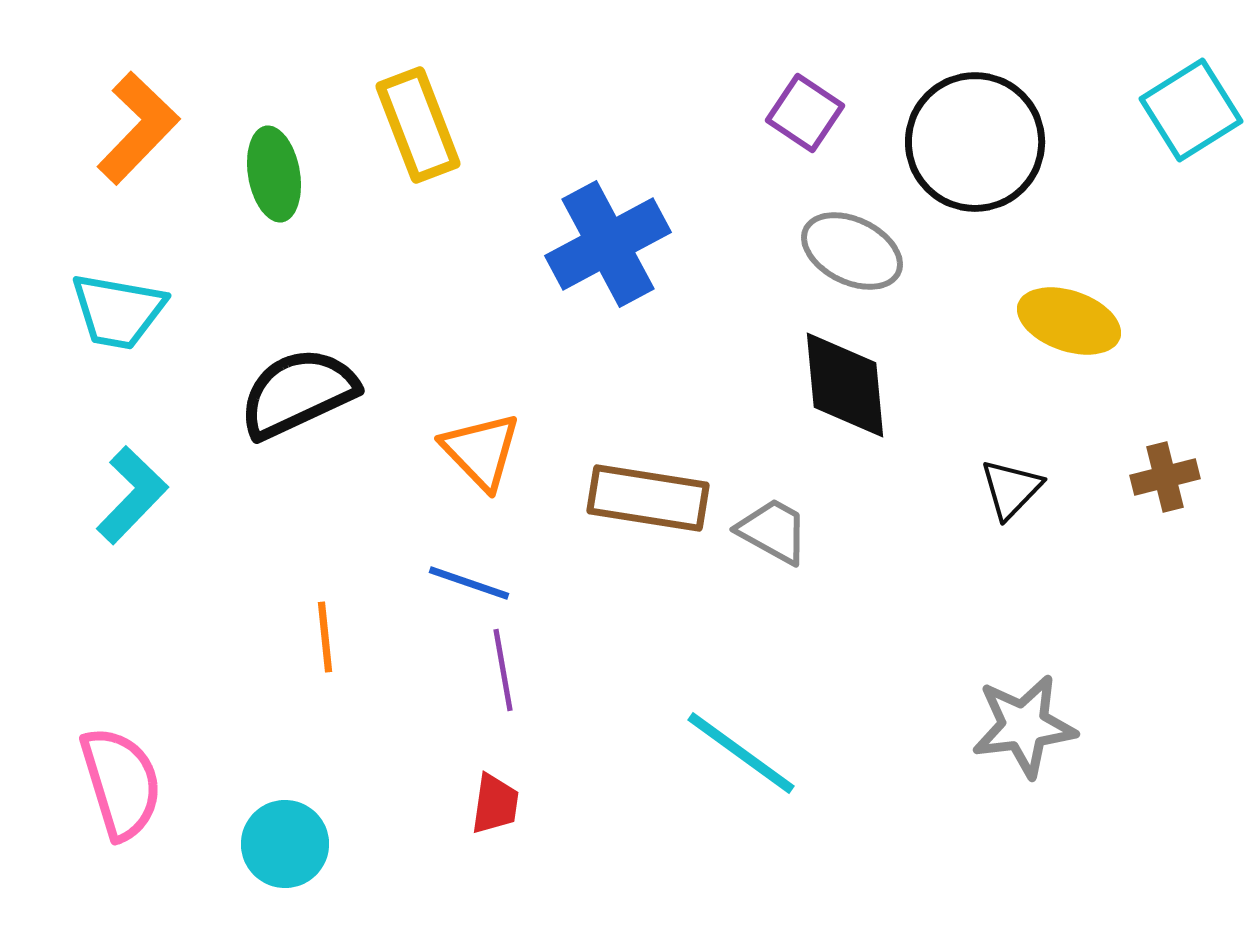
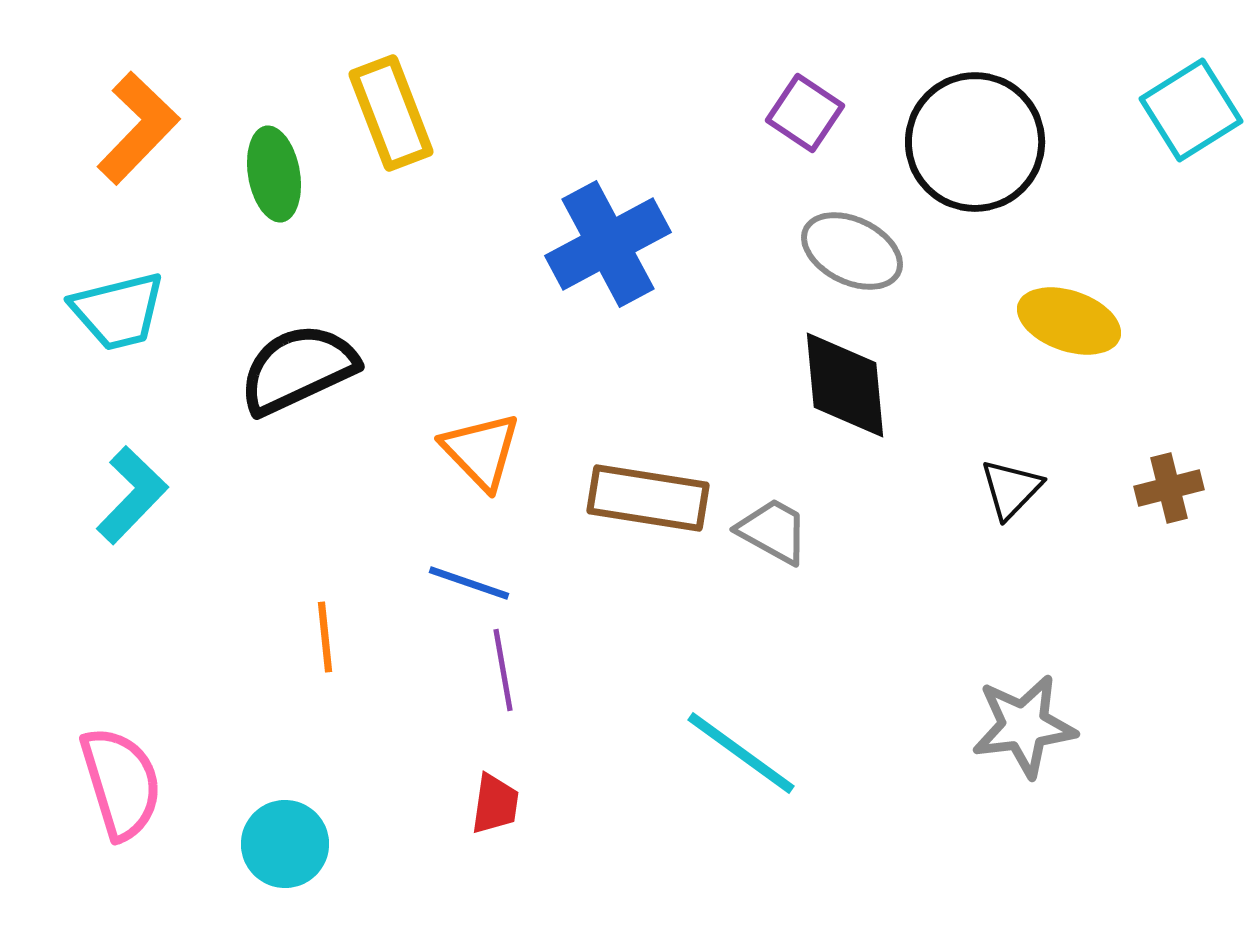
yellow rectangle: moved 27 px left, 12 px up
cyan trapezoid: rotated 24 degrees counterclockwise
black semicircle: moved 24 px up
brown cross: moved 4 px right, 11 px down
